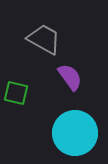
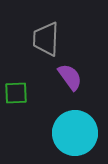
gray trapezoid: moved 2 px right; rotated 117 degrees counterclockwise
green square: rotated 15 degrees counterclockwise
